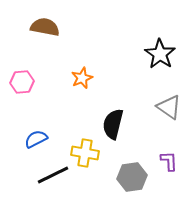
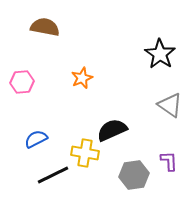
gray triangle: moved 1 px right, 2 px up
black semicircle: moved 1 px left, 6 px down; rotated 52 degrees clockwise
gray hexagon: moved 2 px right, 2 px up
